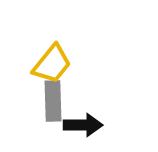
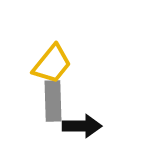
black arrow: moved 1 px left, 1 px down
